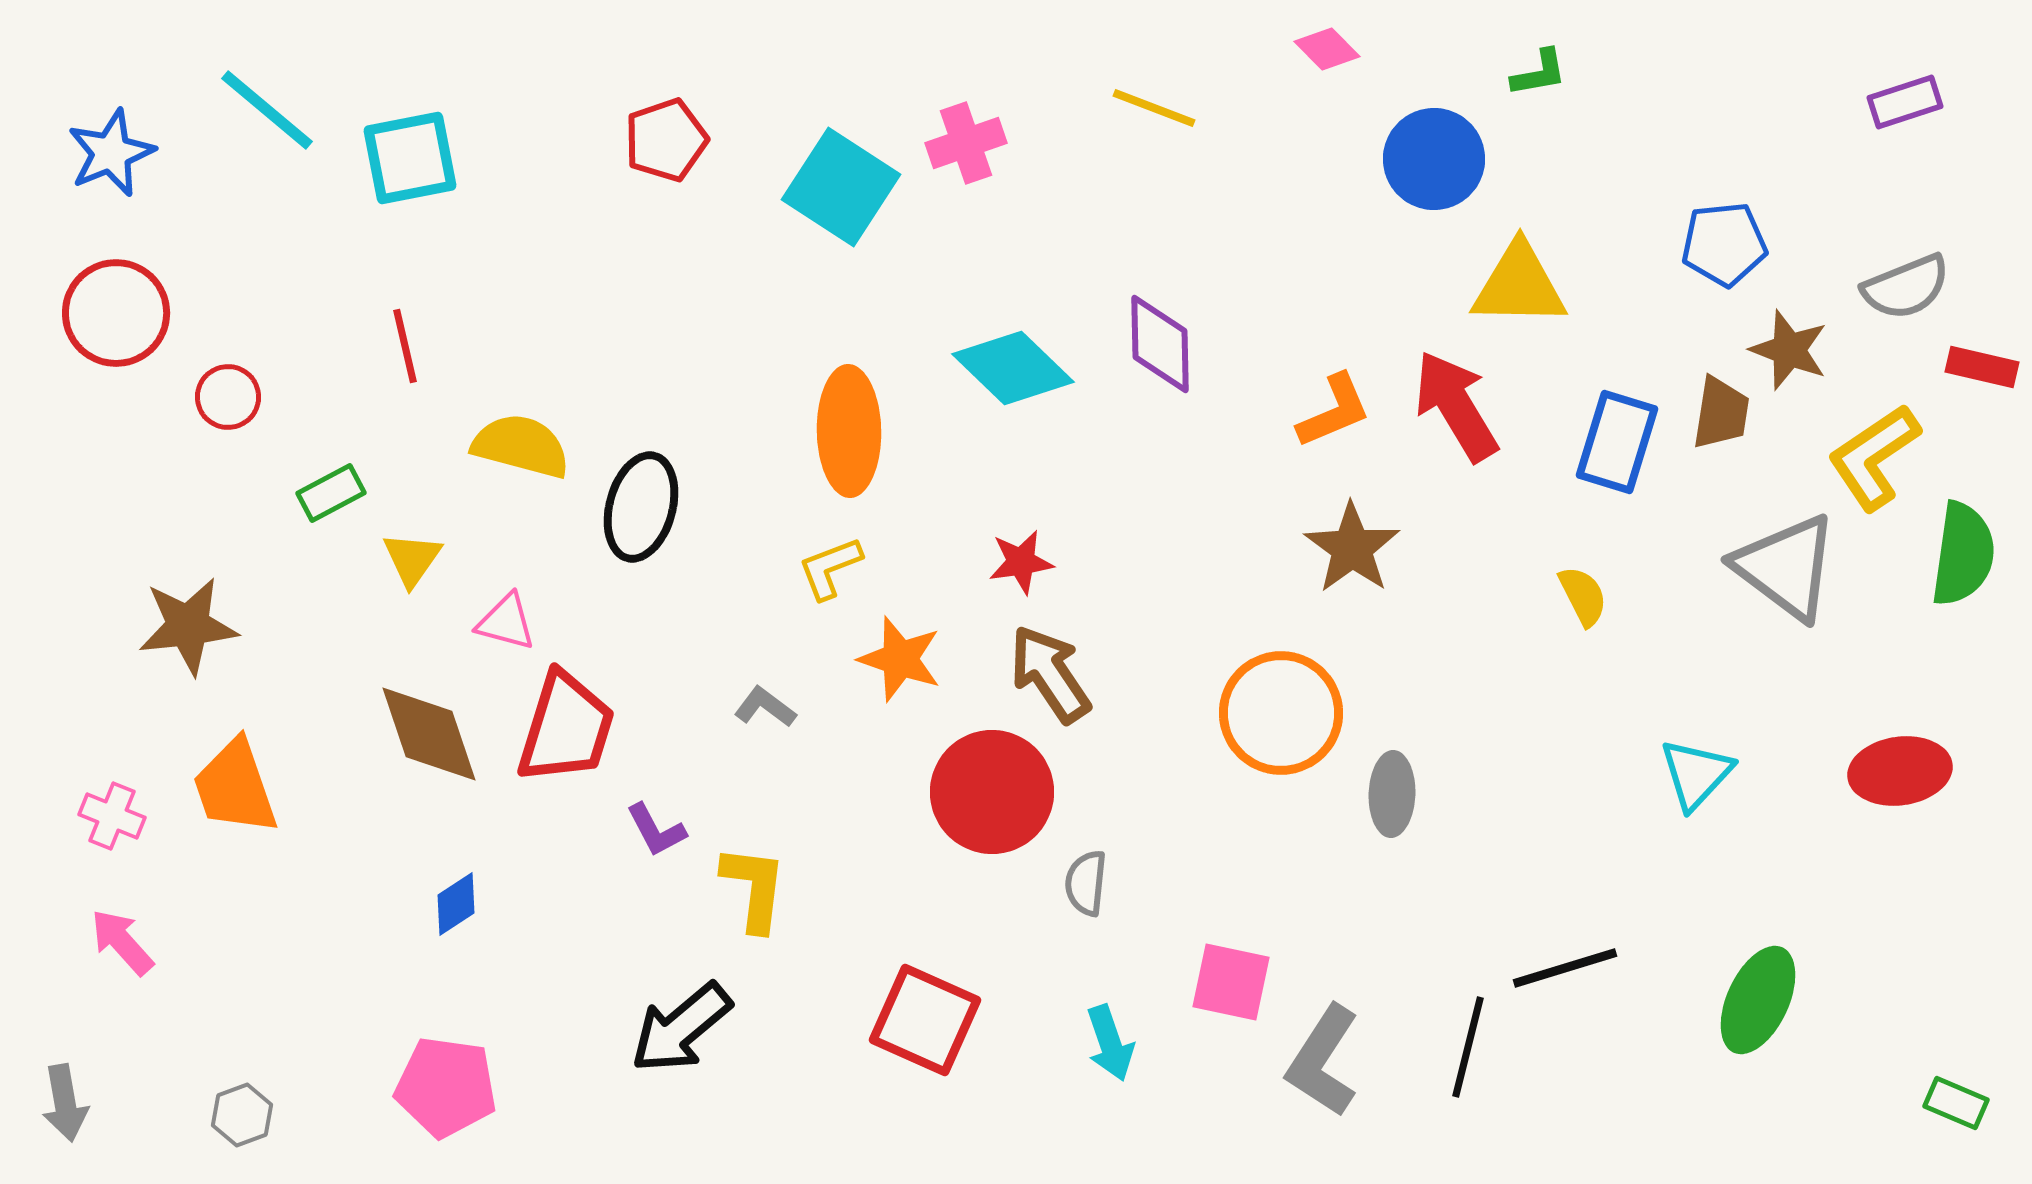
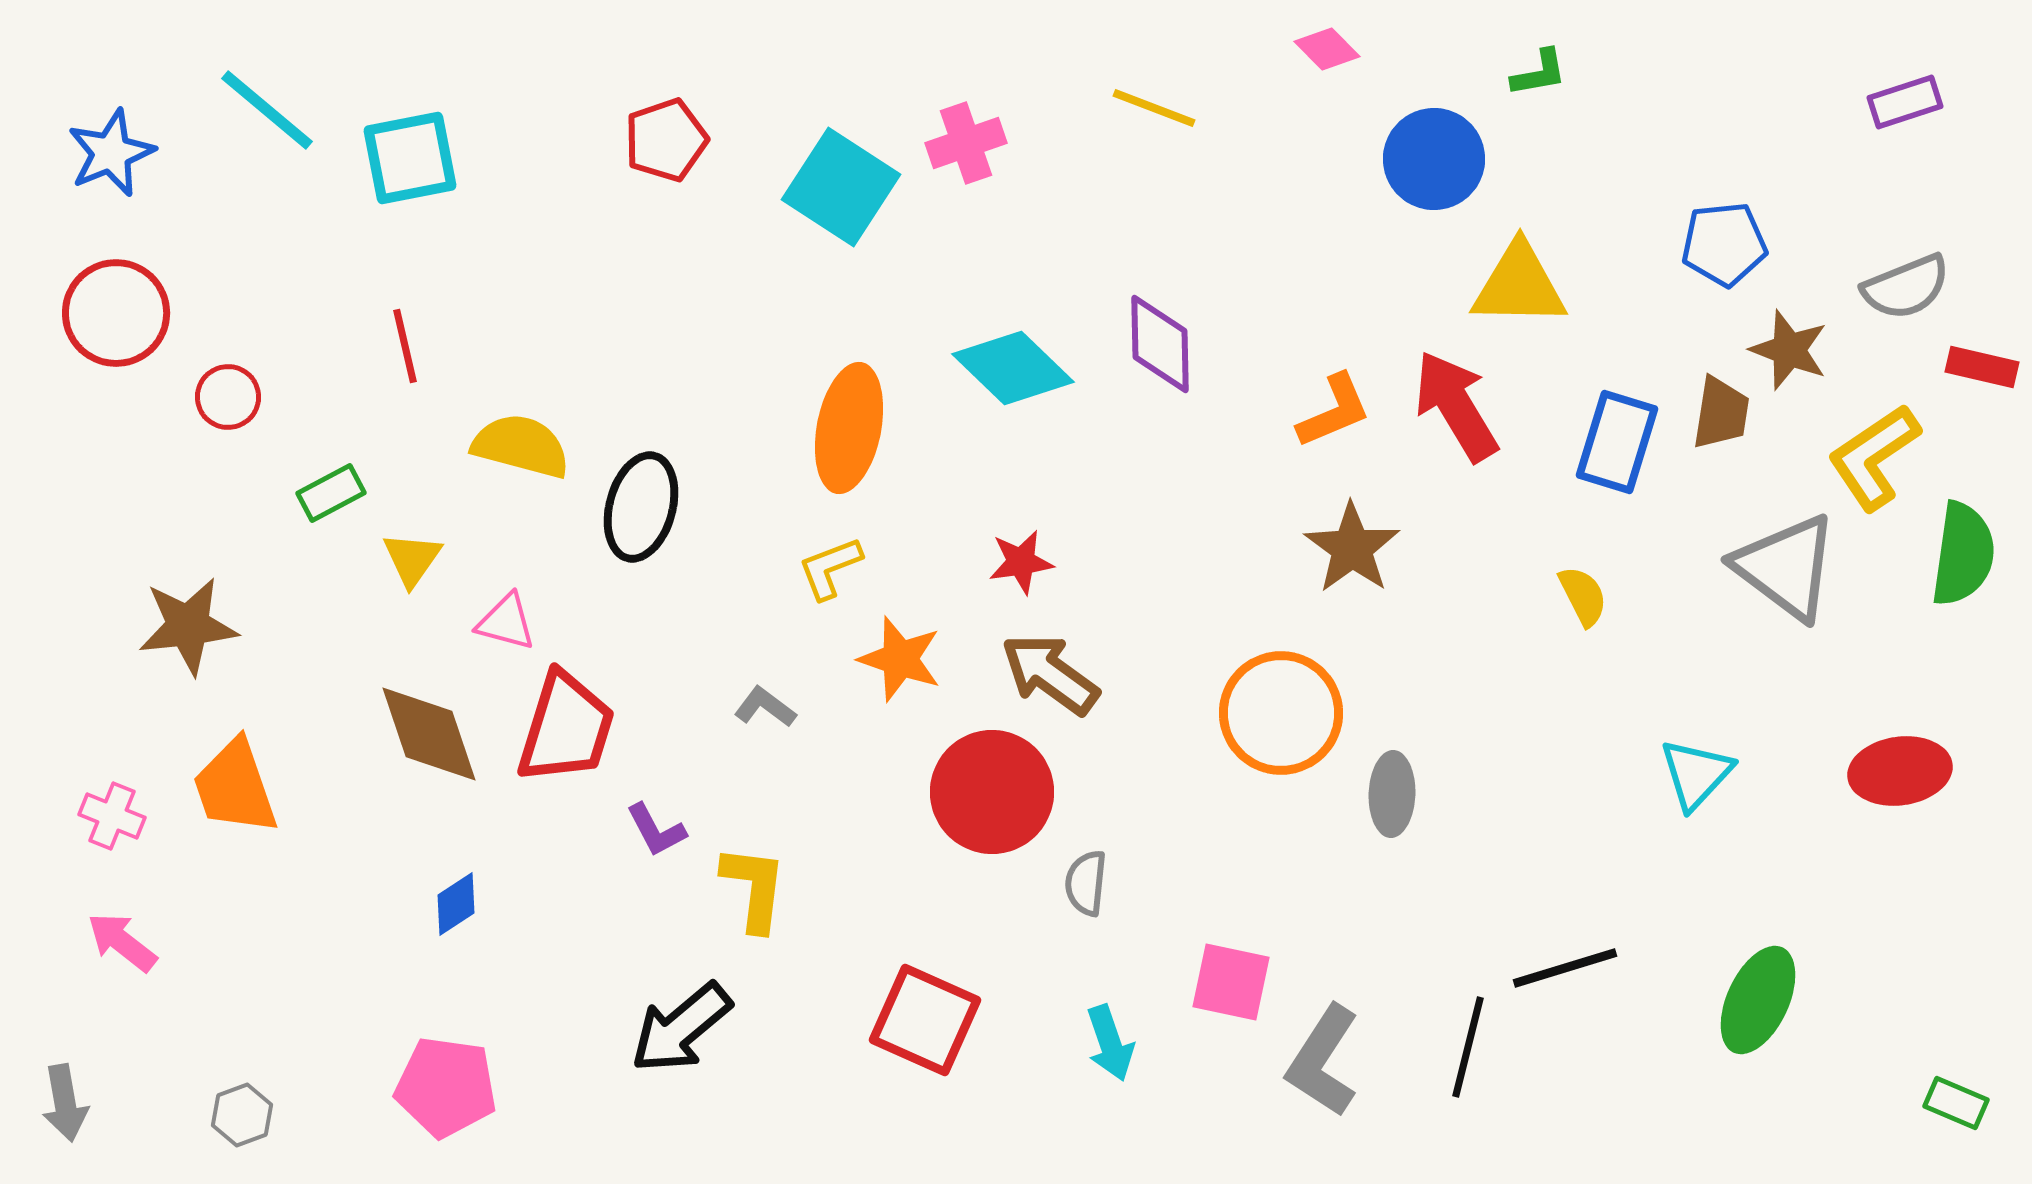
orange ellipse at (849, 431): moved 3 px up; rotated 12 degrees clockwise
brown arrow at (1050, 674): rotated 20 degrees counterclockwise
pink arrow at (122, 942): rotated 10 degrees counterclockwise
